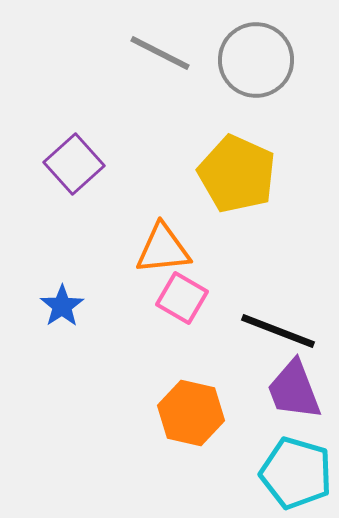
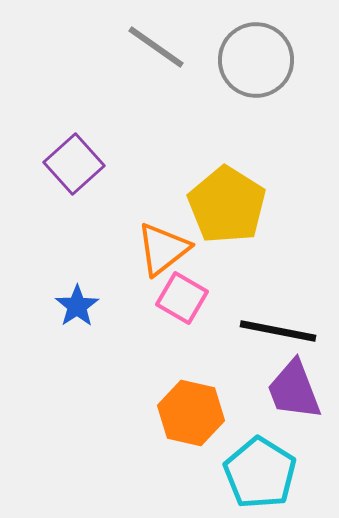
gray line: moved 4 px left, 6 px up; rotated 8 degrees clockwise
yellow pentagon: moved 10 px left, 31 px down; rotated 8 degrees clockwise
orange triangle: rotated 32 degrees counterclockwise
blue star: moved 15 px right
black line: rotated 10 degrees counterclockwise
cyan pentagon: moved 36 px left; rotated 16 degrees clockwise
